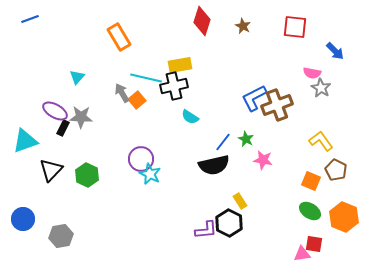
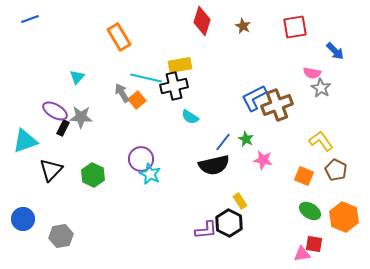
red square at (295, 27): rotated 15 degrees counterclockwise
green hexagon at (87, 175): moved 6 px right
orange square at (311, 181): moved 7 px left, 5 px up
